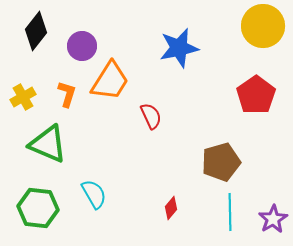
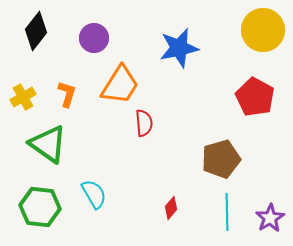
yellow circle: moved 4 px down
purple circle: moved 12 px right, 8 px up
orange trapezoid: moved 10 px right, 4 px down
red pentagon: moved 1 px left, 2 px down; rotated 9 degrees counterclockwise
red semicircle: moved 7 px left, 7 px down; rotated 20 degrees clockwise
green triangle: rotated 12 degrees clockwise
brown pentagon: moved 3 px up
green hexagon: moved 2 px right, 1 px up
cyan line: moved 3 px left
purple star: moved 3 px left, 1 px up
